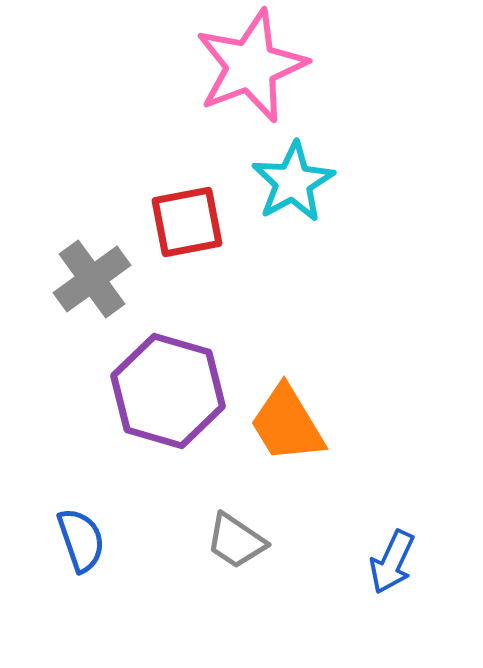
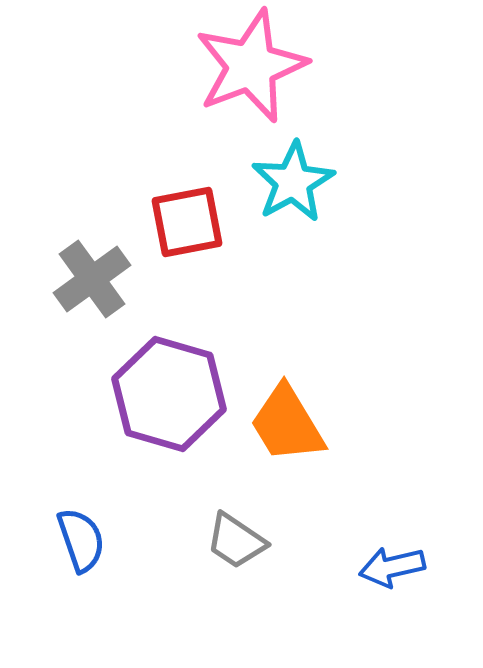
purple hexagon: moved 1 px right, 3 px down
blue arrow: moved 5 px down; rotated 52 degrees clockwise
